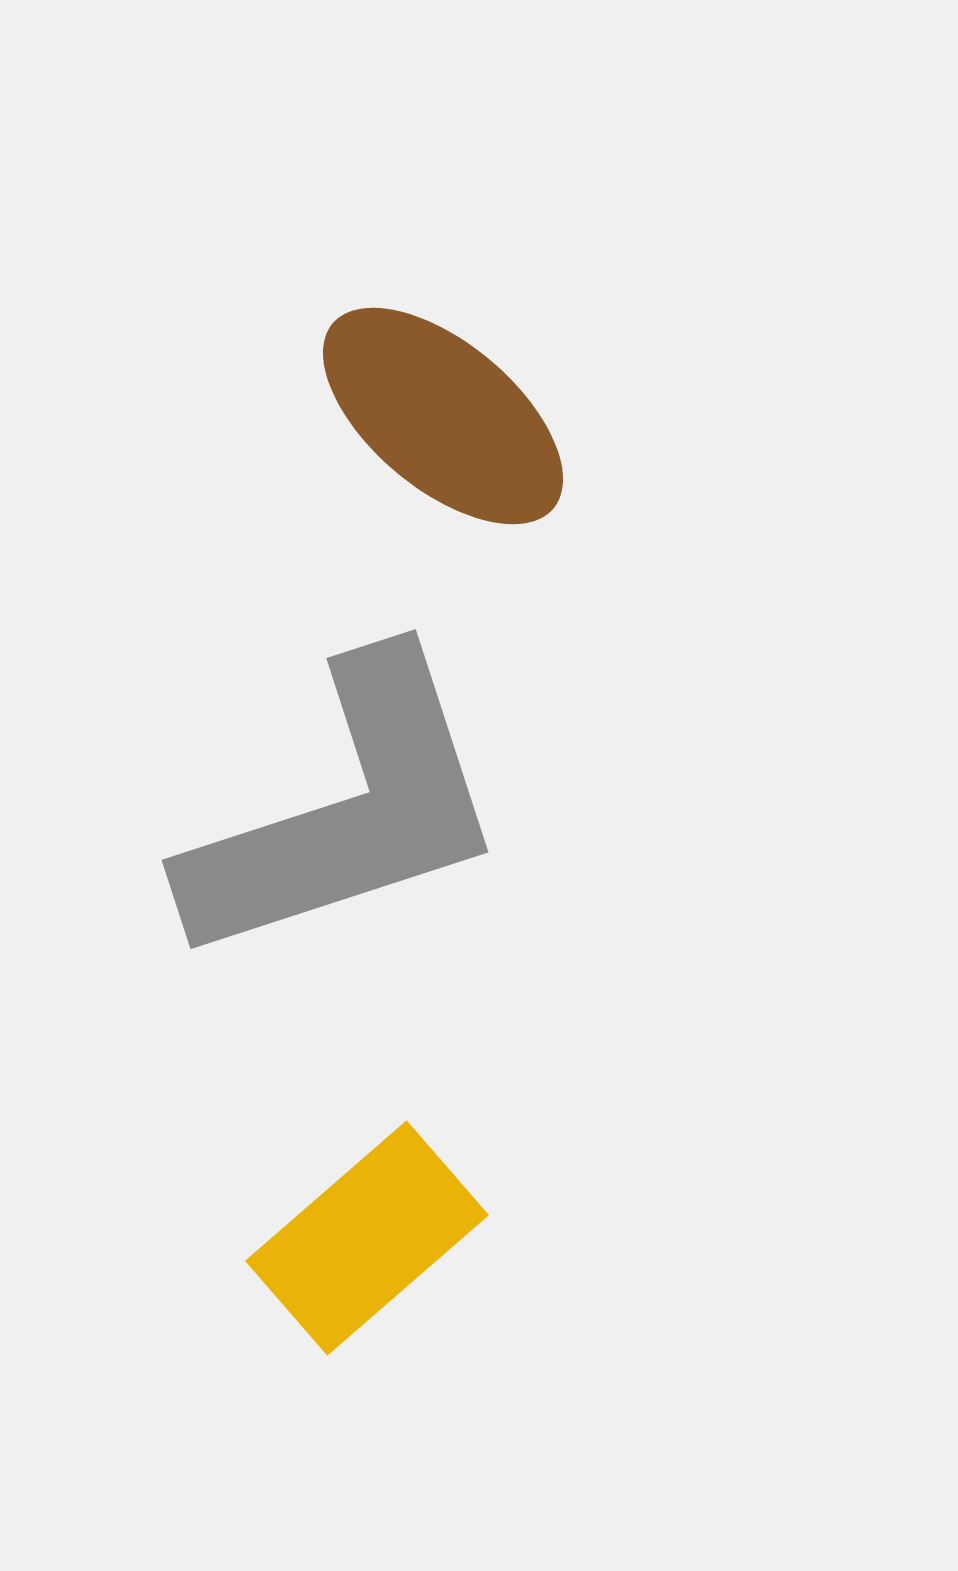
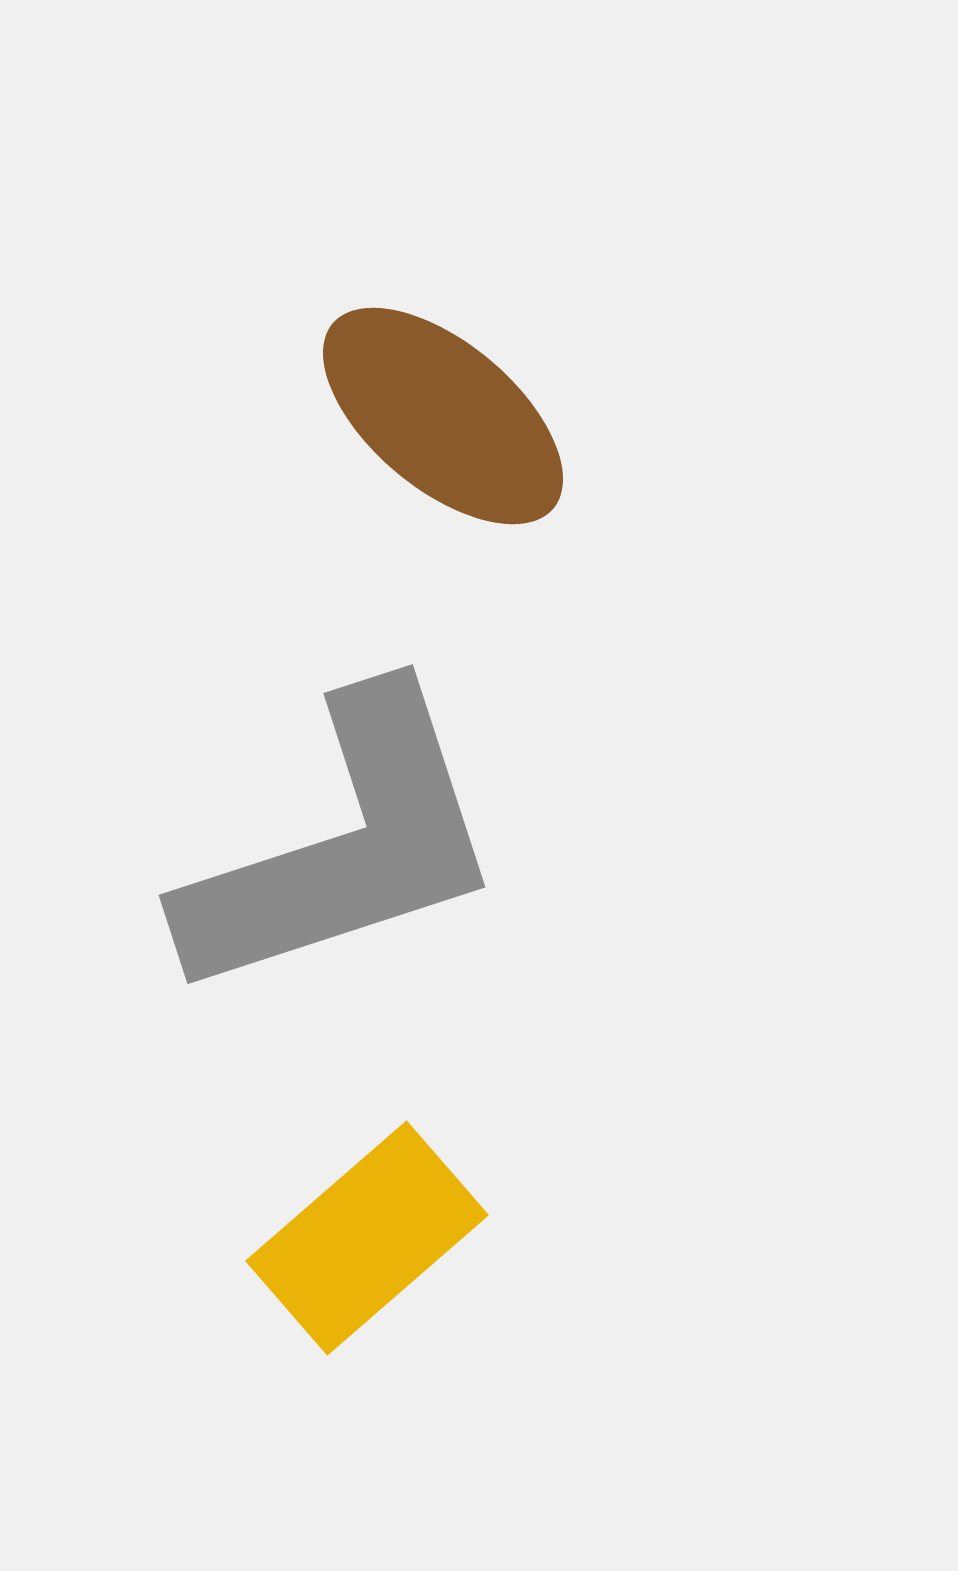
gray L-shape: moved 3 px left, 35 px down
